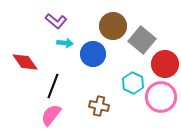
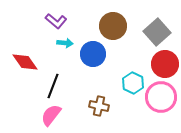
gray square: moved 15 px right, 8 px up; rotated 8 degrees clockwise
